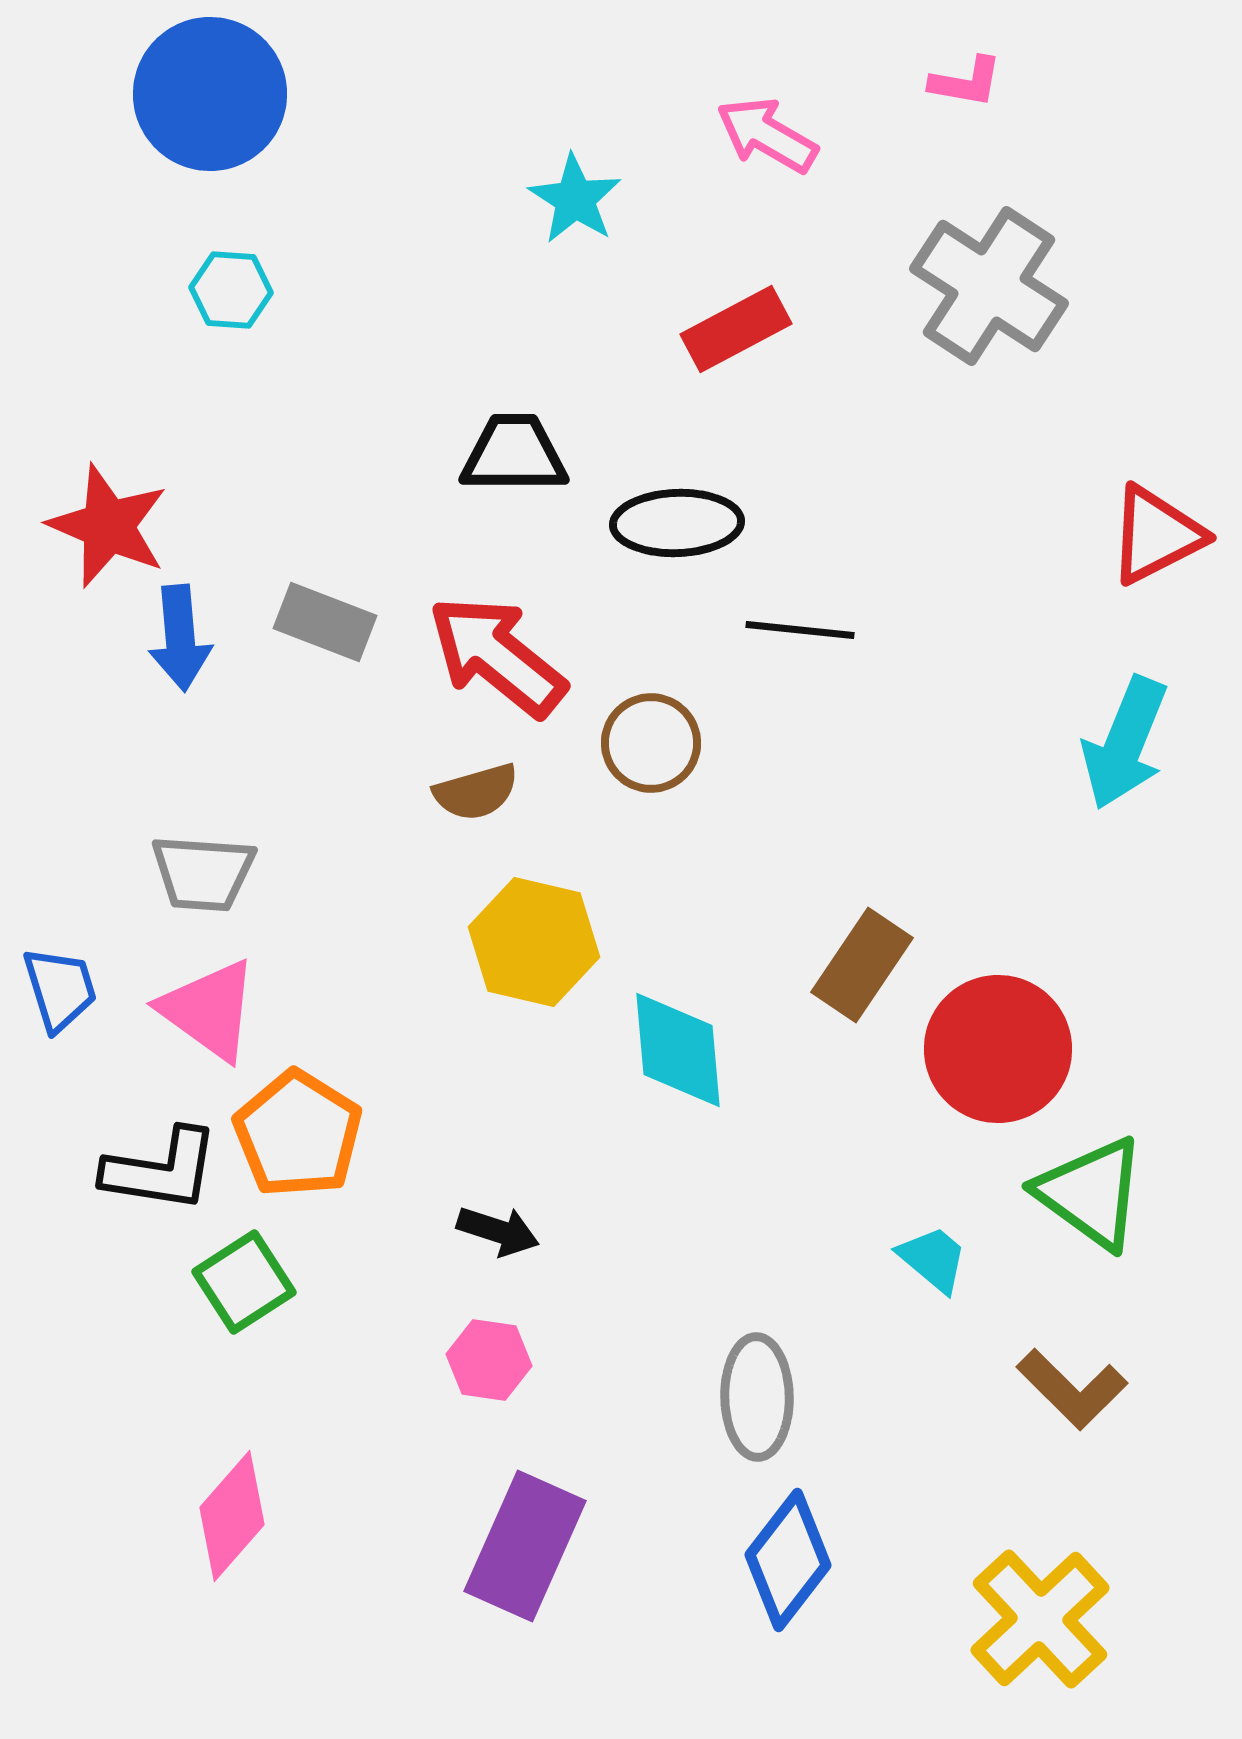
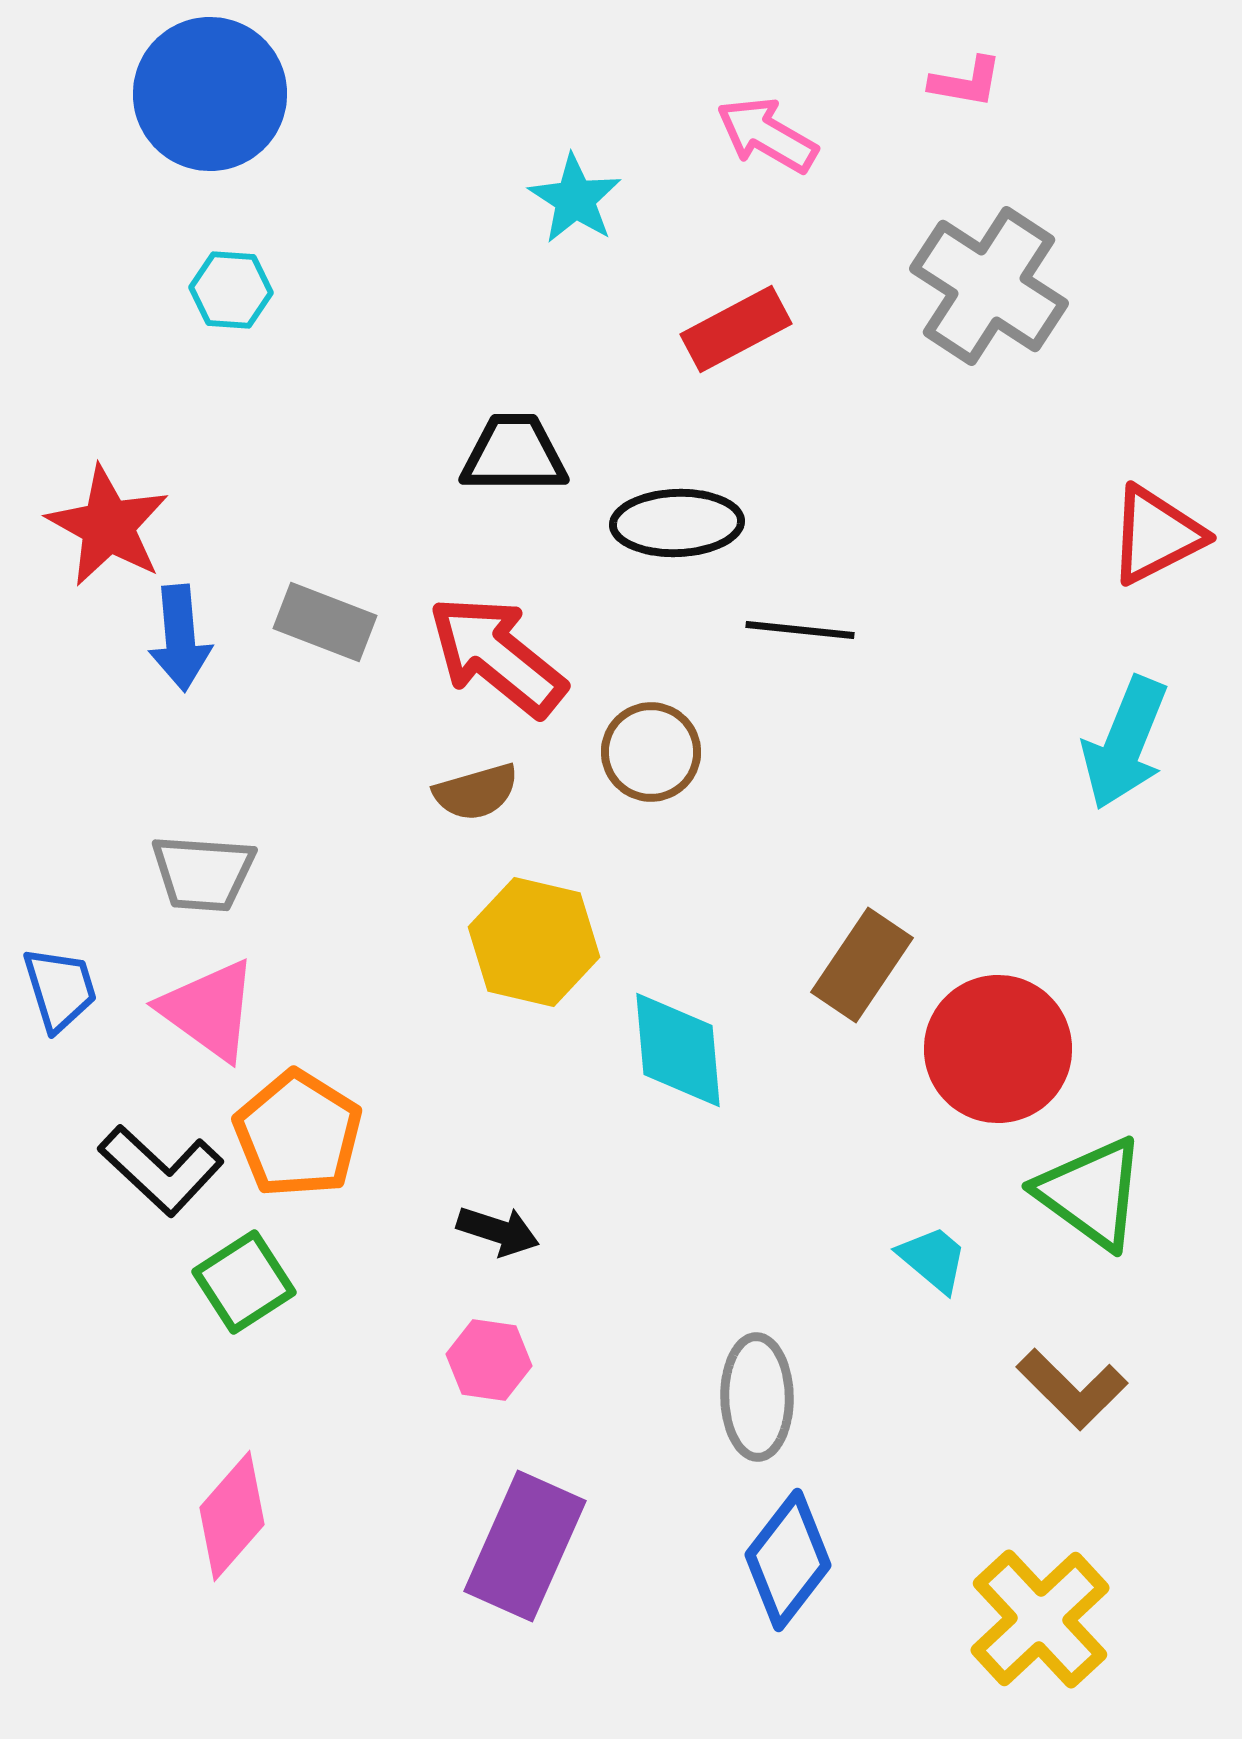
red star: rotated 6 degrees clockwise
brown circle: moved 9 px down
black L-shape: rotated 34 degrees clockwise
